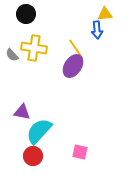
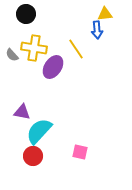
purple ellipse: moved 20 px left, 1 px down
